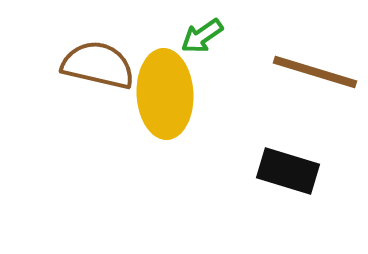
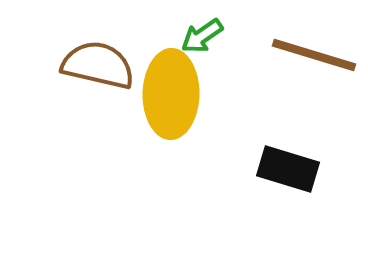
brown line: moved 1 px left, 17 px up
yellow ellipse: moved 6 px right; rotated 4 degrees clockwise
black rectangle: moved 2 px up
